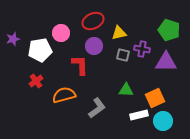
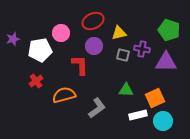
white rectangle: moved 1 px left
